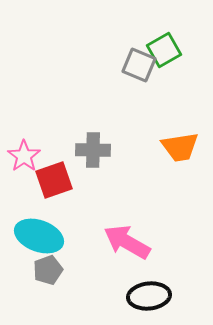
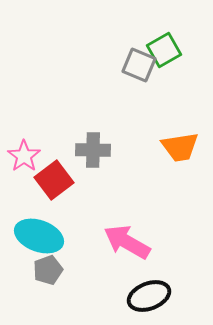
red square: rotated 18 degrees counterclockwise
black ellipse: rotated 15 degrees counterclockwise
